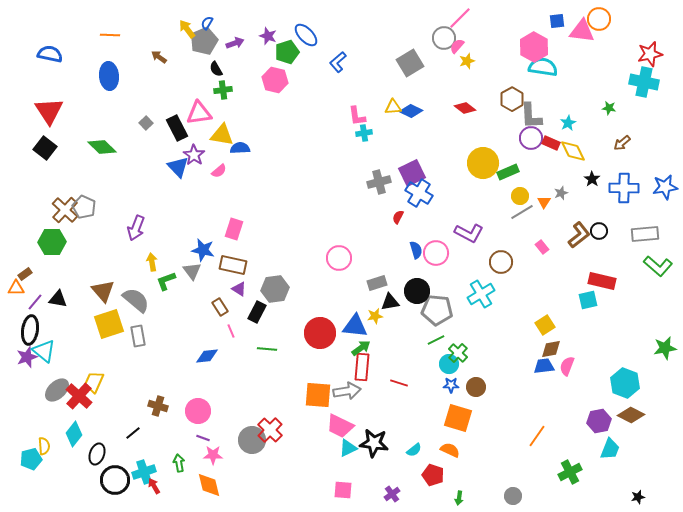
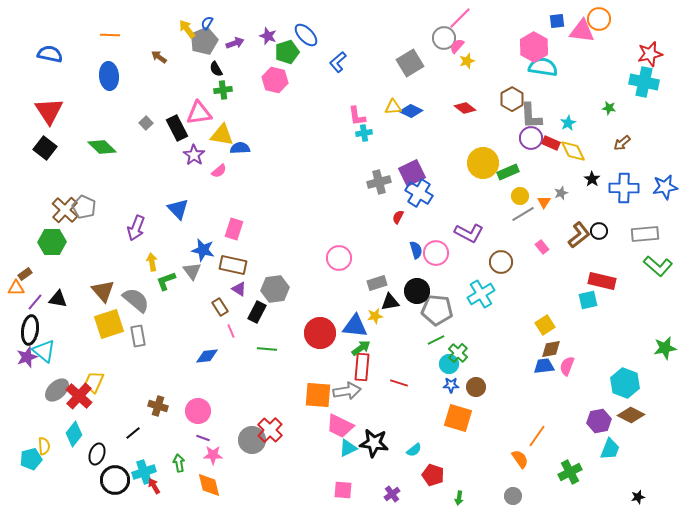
blue triangle at (178, 167): moved 42 px down
gray line at (522, 212): moved 1 px right, 2 px down
orange semicircle at (450, 450): moved 70 px right, 9 px down; rotated 30 degrees clockwise
